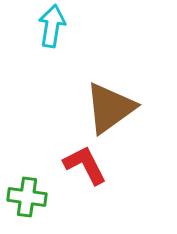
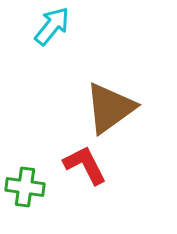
cyan arrow: rotated 30 degrees clockwise
green cross: moved 2 px left, 10 px up
